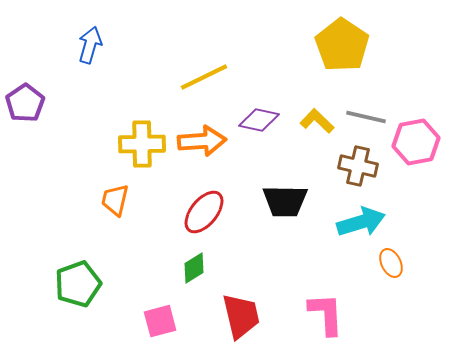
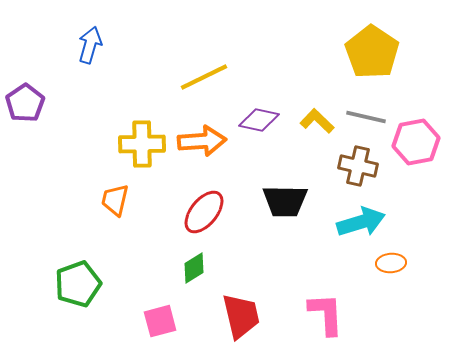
yellow pentagon: moved 30 px right, 7 px down
orange ellipse: rotated 68 degrees counterclockwise
